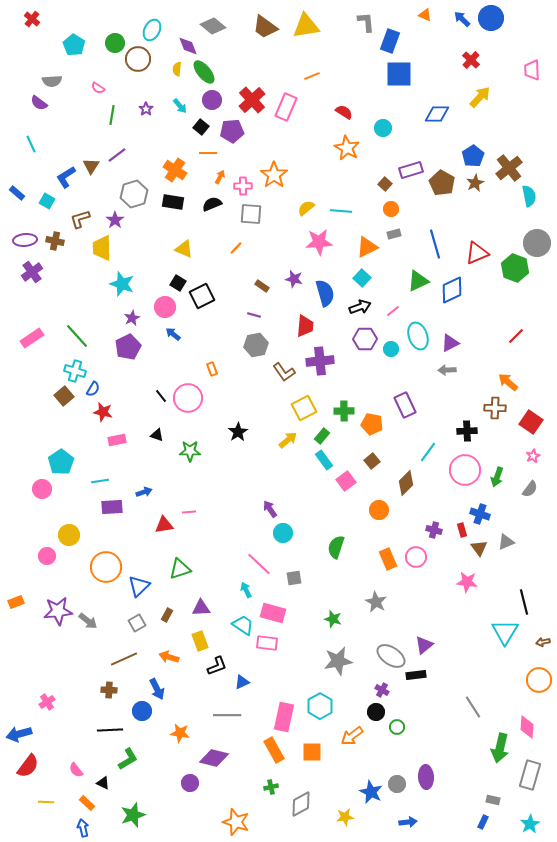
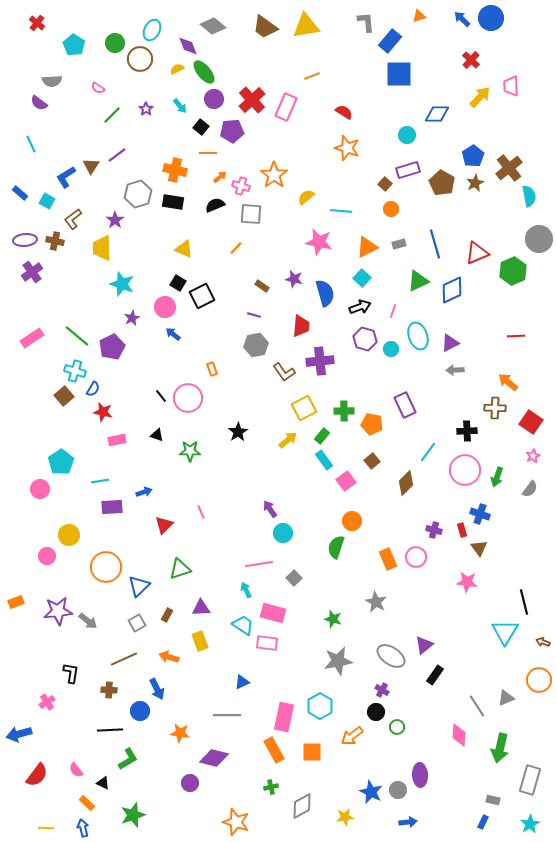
orange triangle at (425, 15): moved 6 px left, 1 px down; rotated 40 degrees counterclockwise
red cross at (32, 19): moved 5 px right, 4 px down
blue rectangle at (390, 41): rotated 20 degrees clockwise
brown circle at (138, 59): moved 2 px right
yellow semicircle at (177, 69): rotated 56 degrees clockwise
pink trapezoid at (532, 70): moved 21 px left, 16 px down
purple circle at (212, 100): moved 2 px right, 1 px up
green line at (112, 115): rotated 36 degrees clockwise
cyan circle at (383, 128): moved 24 px right, 7 px down
orange star at (347, 148): rotated 10 degrees counterclockwise
orange cross at (175, 170): rotated 20 degrees counterclockwise
purple rectangle at (411, 170): moved 3 px left
orange arrow at (220, 177): rotated 24 degrees clockwise
pink cross at (243, 186): moved 2 px left; rotated 18 degrees clockwise
blue rectangle at (17, 193): moved 3 px right
gray hexagon at (134, 194): moved 4 px right
black semicircle at (212, 204): moved 3 px right, 1 px down
yellow semicircle at (306, 208): moved 11 px up
brown L-shape at (80, 219): moved 7 px left; rotated 20 degrees counterclockwise
gray rectangle at (394, 234): moved 5 px right, 10 px down
pink star at (319, 242): rotated 16 degrees clockwise
gray circle at (537, 243): moved 2 px right, 4 px up
green hexagon at (515, 268): moved 2 px left, 3 px down; rotated 16 degrees clockwise
pink line at (393, 311): rotated 32 degrees counterclockwise
red trapezoid at (305, 326): moved 4 px left
green line at (77, 336): rotated 8 degrees counterclockwise
red line at (516, 336): rotated 42 degrees clockwise
purple hexagon at (365, 339): rotated 15 degrees clockwise
purple pentagon at (128, 347): moved 16 px left
gray arrow at (447, 370): moved 8 px right
pink circle at (42, 489): moved 2 px left
orange circle at (379, 510): moved 27 px left, 11 px down
pink line at (189, 512): moved 12 px right; rotated 72 degrees clockwise
red triangle at (164, 525): rotated 36 degrees counterclockwise
gray triangle at (506, 542): moved 156 px down
pink line at (259, 564): rotated 52 degrees counterclockwise
gray square at (294, 578): rotated 35 degrees counterclockwise
brown arrow at (543, 642): rotated 32 degrees clockwise
black L-shape at (217, 666): moved 146 px left, 7 px down; rotated 60 degrees counterclockwise
black rectangle at (416, 675): moved 19 px right; rotated 48 degrees counterclockwise
gray line at (473, 707): moved 4 px right, 1 px up
blue circle at (142, 711): moved 2 px left
pink diamond at (527, 727): moved 68 px left, 8 px down
red semicircle at (28, 766): moved 9 px right, 9 px down
gray rectangle at (530, 775): moved 5 px down
purple ellipse at (426, 777): moved 6 px left, 2 px up
gray circle at (397, 784): moved 1 px right, 6 px down
yellow line at (46, 802): moved 26 px down
gray diamond at (301, 804): moved 1 px right, 2 px down
